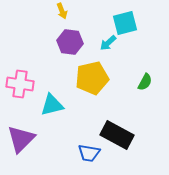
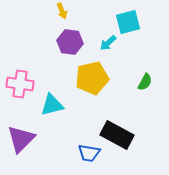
cyan square: moved 3 px right, 1 px up
